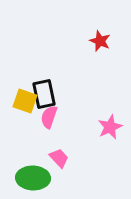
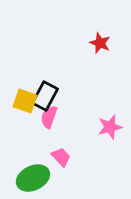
red star: moved 2 px down
black rectangle: moved 1 px right, 2 px down; rotated 40 degrees clockwise
pink star: rotated 10 degrees clockwise
pink trapezoid: moved 2 px right, 1 px up
green ellipse: rotated 28 degrees counterclockwise
